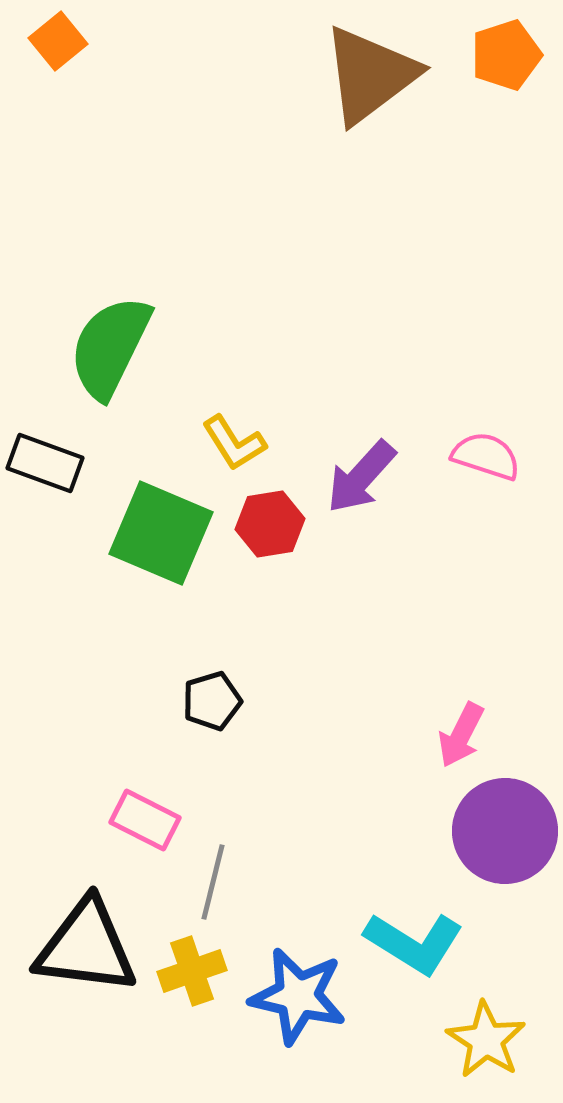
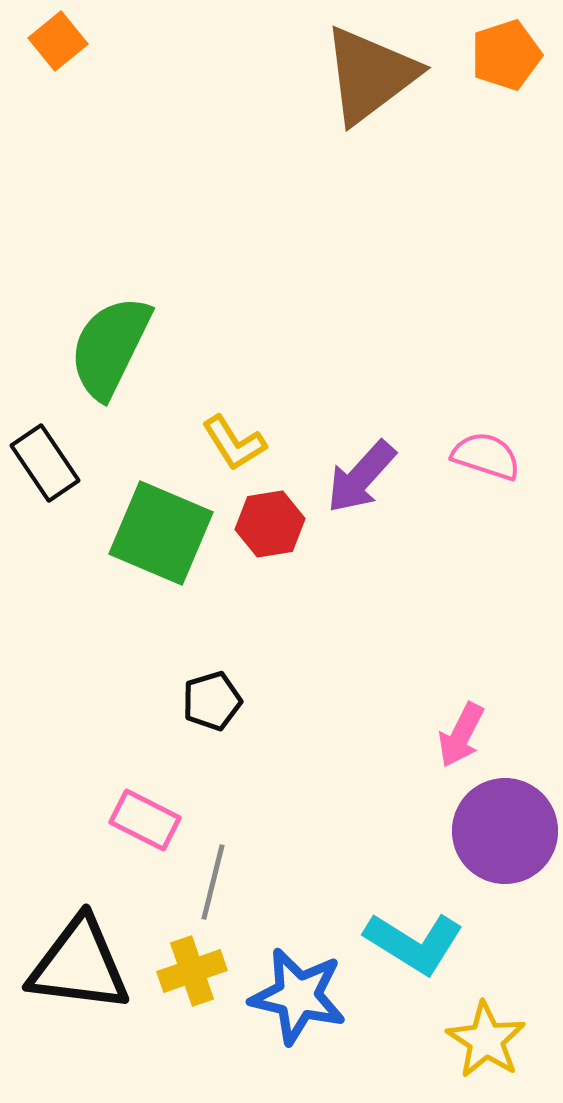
black rectangle: rotated 36 degrees clockwise
black triangle: moved 7 px left, 18 px down
